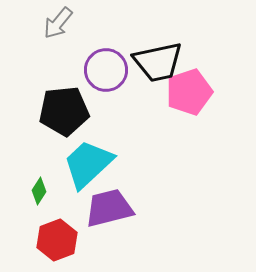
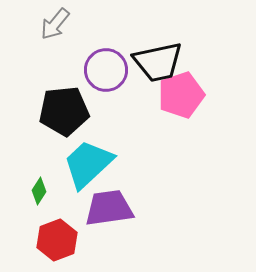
gray arrow: moved 3 px left, 1 px down
pink pentagon: moved 8 px left, 3 px down
purple trapezoid: rotated 6 degrees clockwise
